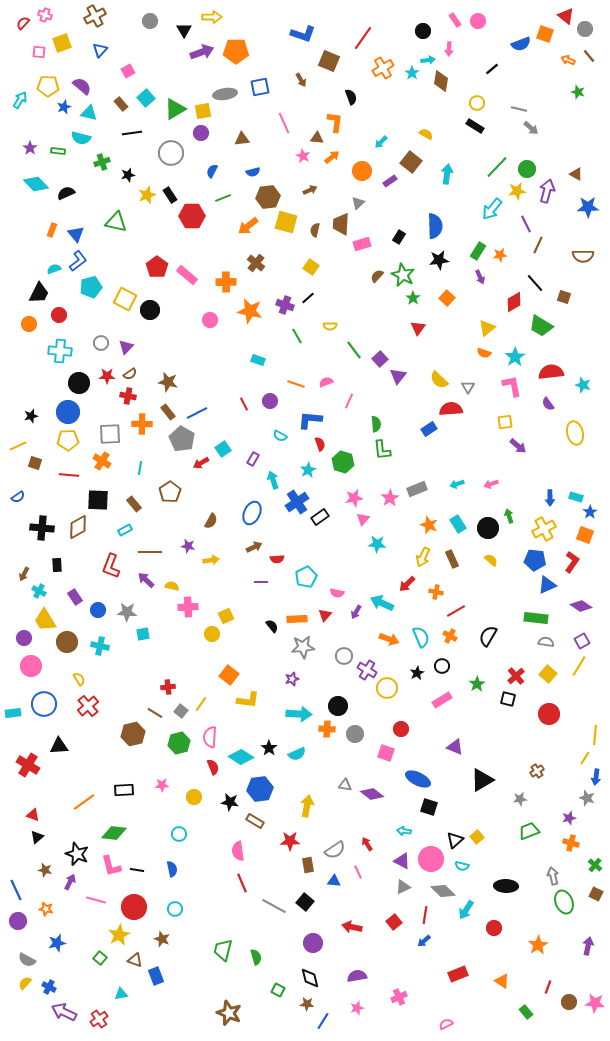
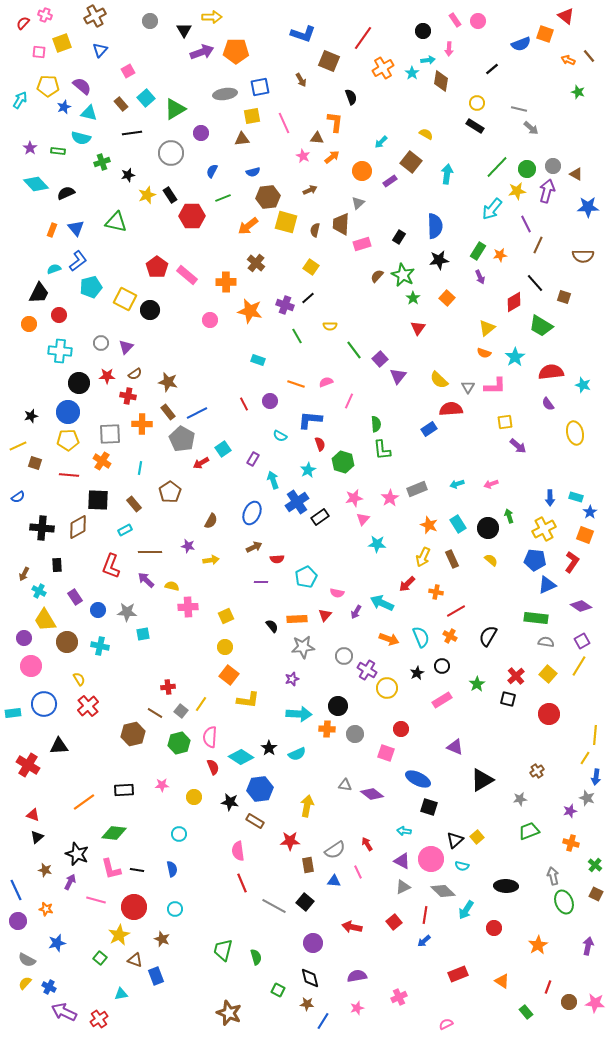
gray circle at (585, 29): moved 32 px left, 137 px down
yellow square at (203, 111): moved 49 px right, 5 px down
blue triangle at (76, 234): moved 6 px up
brown semicircle at (130, 374): moved 5 px right
pink L-shape at (512, 386): moved 17 px left; rotated 100 degrees clockwise
yellow circle at (212, 634): moved 13 px right, 13 px down
purple star at (569, 818): moved 1 px right, 7 px up
pink L-shape at (111, 866): moved 3 px down
